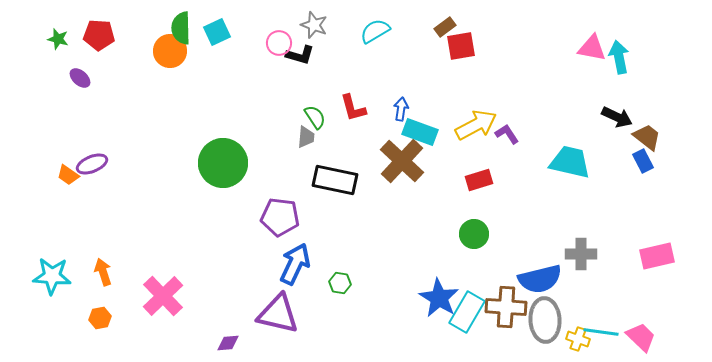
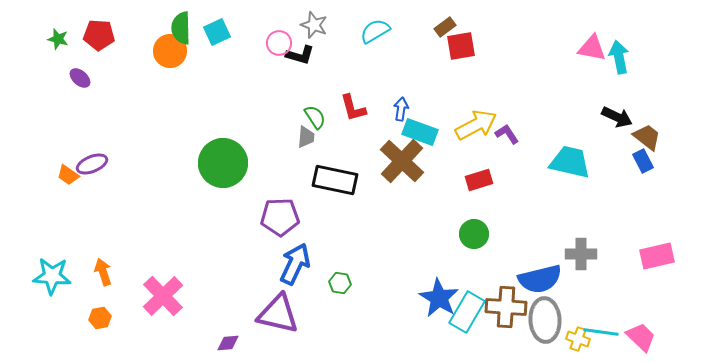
purple pentagon at (280, 217): rotated 9 degrees counterclockwise
